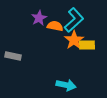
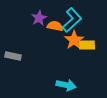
cyan L-shape: moved 2 px left
